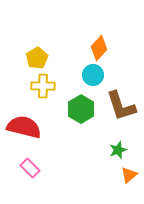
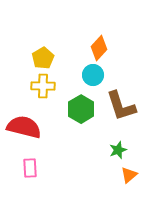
yellow pentagon: moved 6 px right
pink rectangle: rotated 42 degrees clockwise
